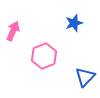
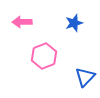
pink arrow: moved 9 px right, 9 px up; rotated 114 degrees counterclockwise
